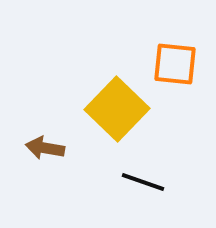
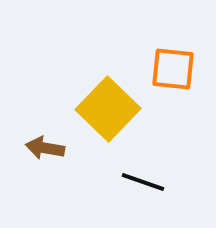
orange square: moved 2 px left, 5 px down
yellow square: moved 9 px left
